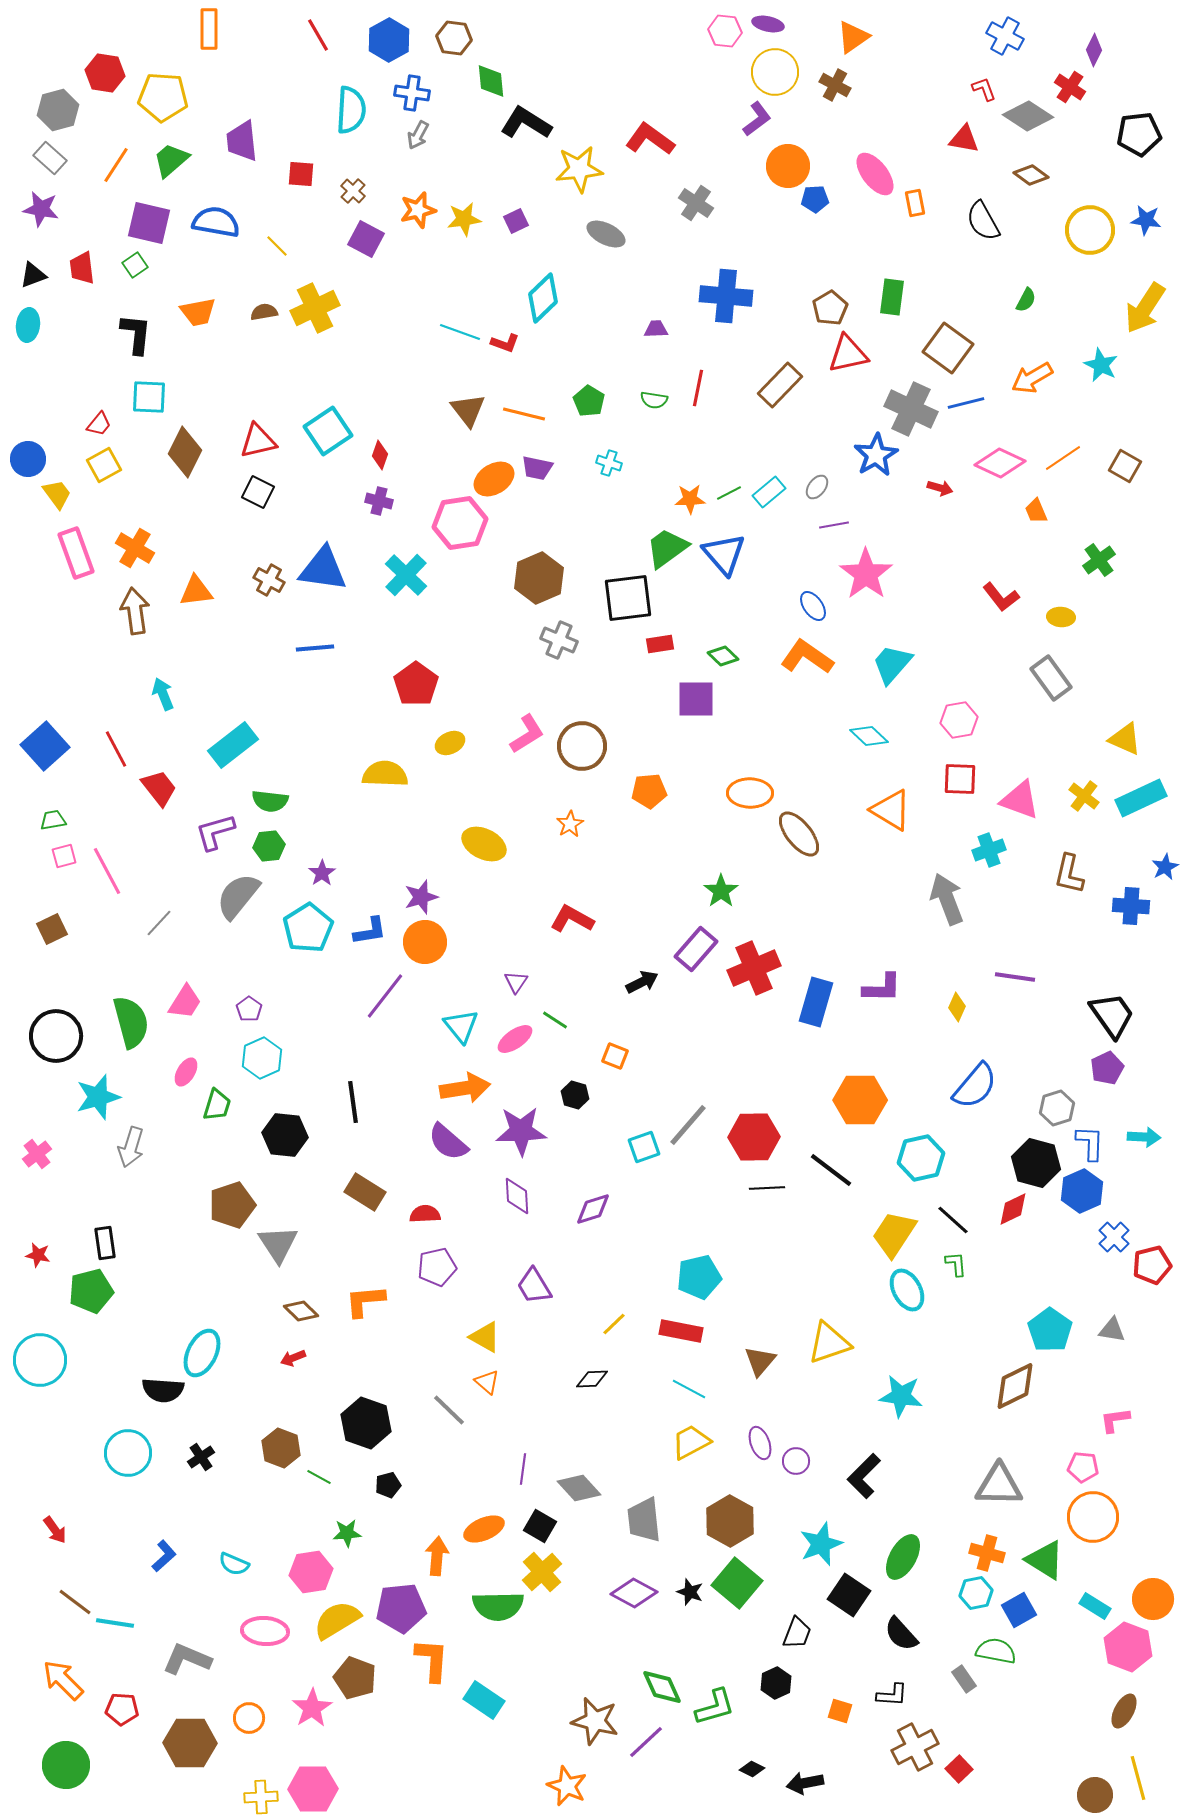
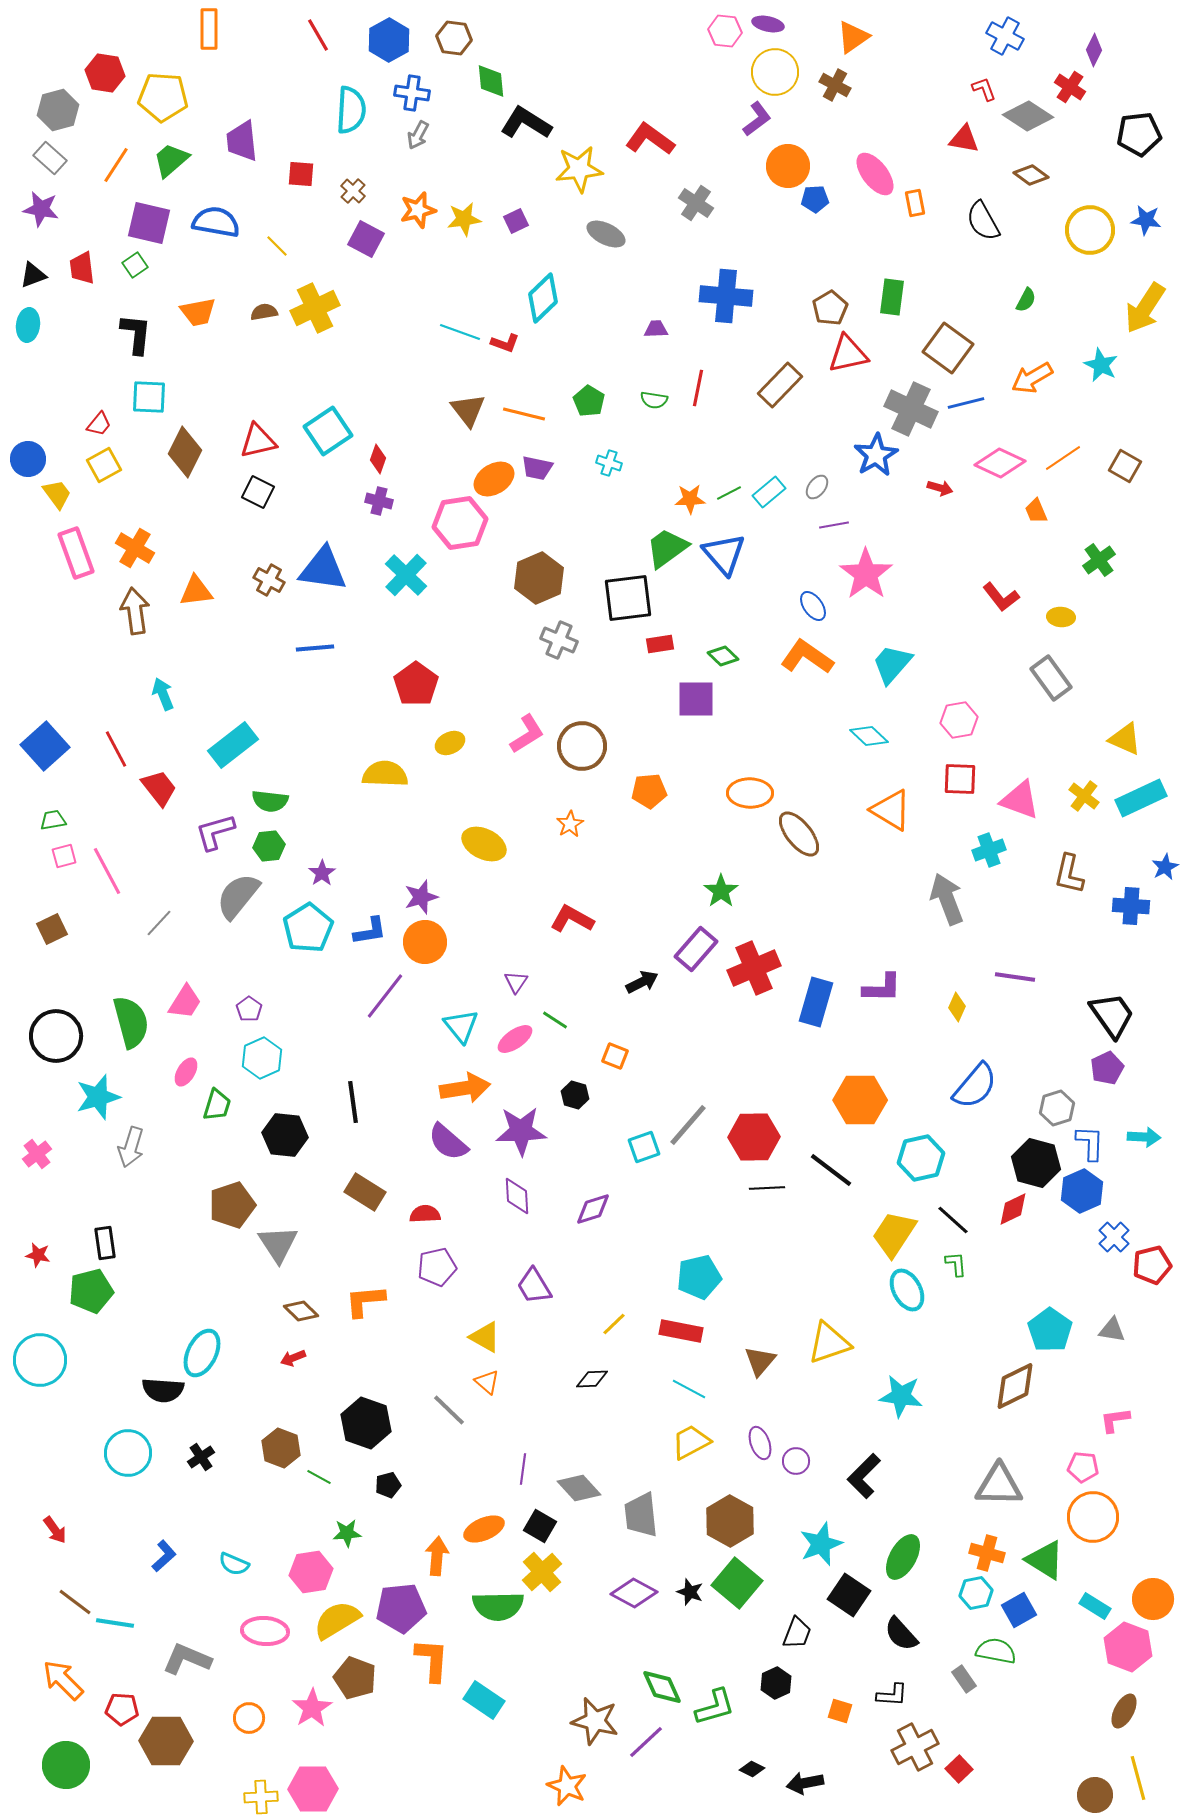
red diamond at (380, 455): moved 2 px left, 4 px down
gray trapezoid at (644, 1520): moved 3 px left, 5 px up
brown hexagon at (190, 1743): moved 24 px left, 2 px up
